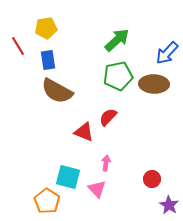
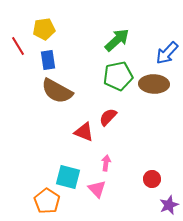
yellow pentagon: moved 2 px left, 1 px down
purple star: rotated 18 degrees clockwise
